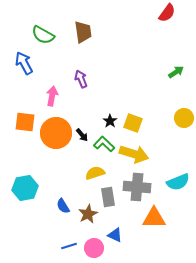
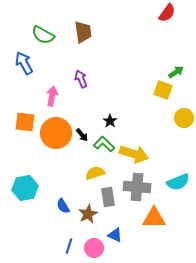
yellow square: moved 30 px right, 33 px up
blue line: rotated 56 degrees counterclockwise
